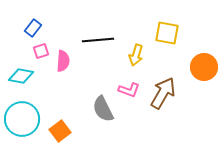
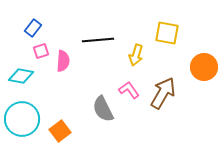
pink L-shape: rotated 145 degrees counterclockwise
